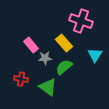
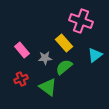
pink rectangle: moved 9 px left, 5 px down
cyan triangle: rotated 21 degrees clockwise
red cross: rotated 32 degrees counterclockwise
